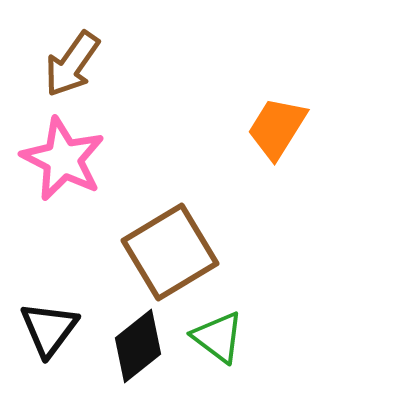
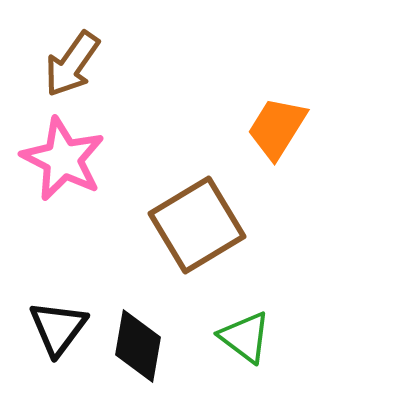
brown square: moved 27 px right, 27 px up
black triangle: moved 9 px right, 1 px up
green triangle: moved 27 px right
black diamond: rotated 42 degrees counterclockwise
